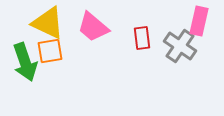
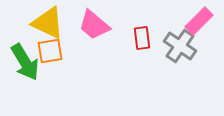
pink rectangle: rotated 32 degrees clockwise
pink trapezoid: moved 1 px right, 2 px up
green arrow: rotated 12 degrees counterclockwise
